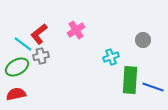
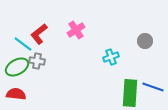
gray circle: moved 2 px right, 1 px down
gray cross: moved 4 px left, 5 px down; rotated 21 degrees clockwise
green rectangle: moved 13 px down
red semicircle: rotated 18 degrees clockwise
